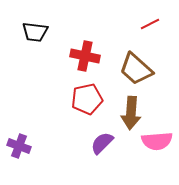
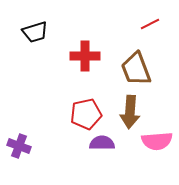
black trapezoid: rotated 24 degrees counterclockwise
red cross: rotated 12 degrees counterclockwise
brown trapezoid: rotated 27 degrees clockwise
red pentagon: moved 1 px left, 15 px down
brown arrow: moved 1 px left, 1 px up
purple semicircle: rotated 45 degrees clockwise
